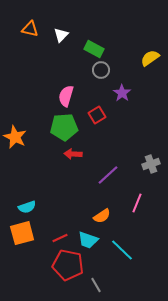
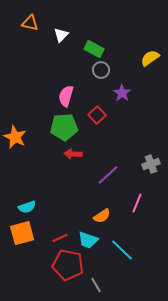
orange triangle: moved 6 px up
red square: rotated 12 degrees counterclockwise
